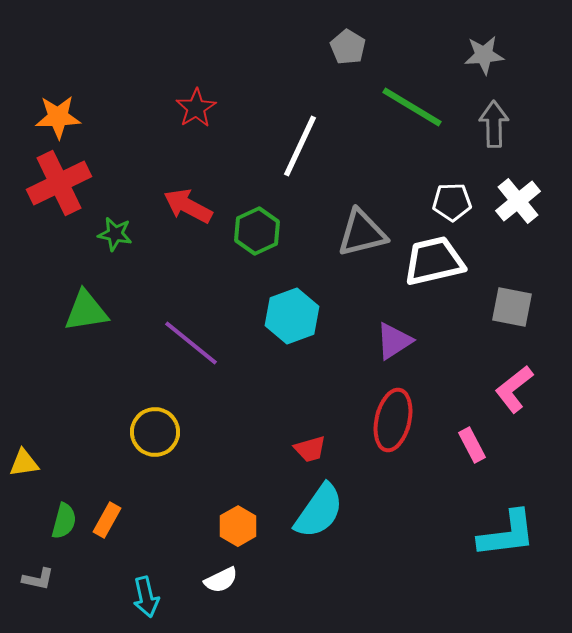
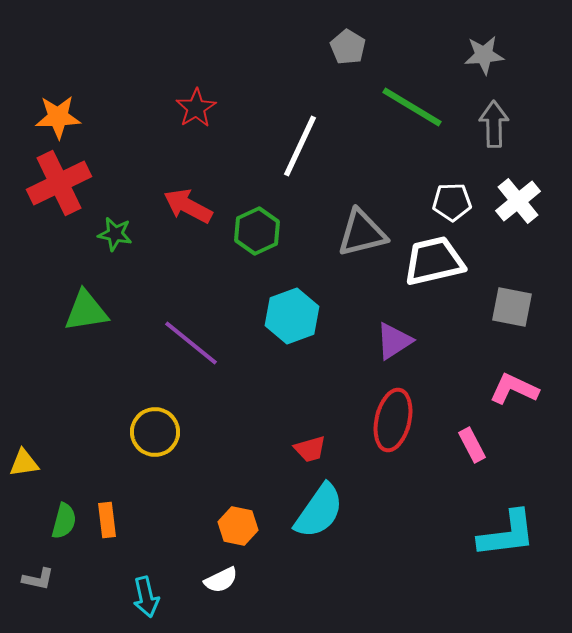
pink L-shape: rotated 63 degrees clockwise
orange rectangle: rotated 36 degrees counterclockwise
orange hexagon: rotated 18 degrees counterclockwise
